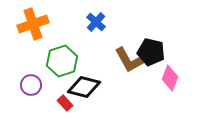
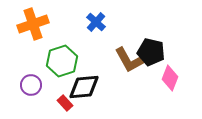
black diamond: rotated 20 degrees counterclockwise
